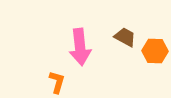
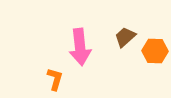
brown trapezoid: rotated 70 degrees counterclockwise
orange L-shape: moved 2 px left, 3 px up
